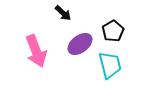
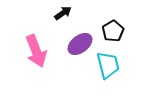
black arrow: rotated 78 degrees counterclockwise
cyan trapezoid: moved 2 px left
